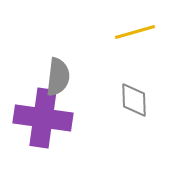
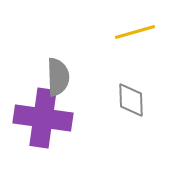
gray semicircle: rotated 9 degrees counterclockwise
gray diamond: moved 3 px left
